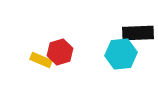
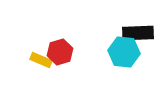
cyan hexagon: moved 3 px right, 2 px up; rotated 12 degrees clockwise
